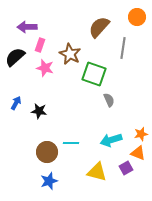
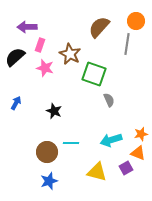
orange circle: moved 1 px left, 4 px down
gray line: moved 4 px right, 4 px up
black star: moved 15 px right; rotated 14 degrees clockwise
